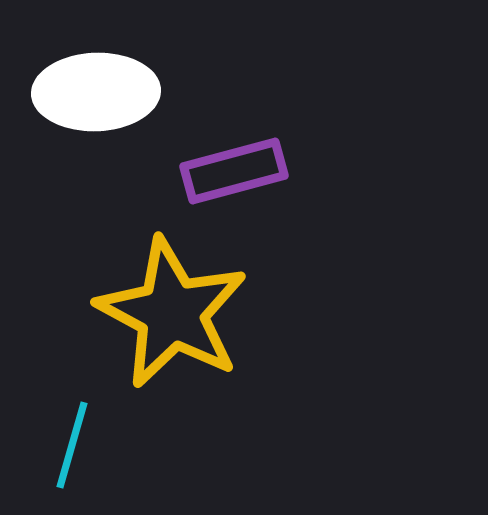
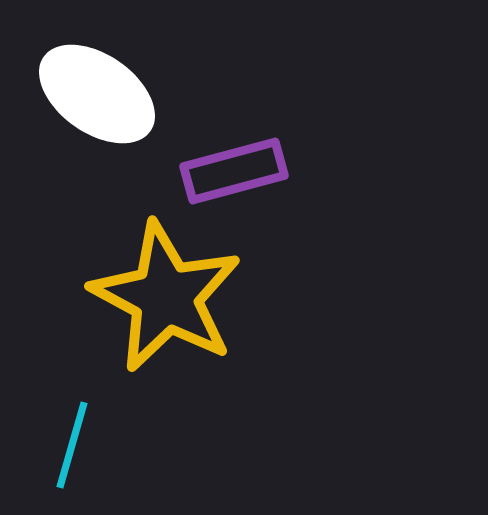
white ellipse: moved 1 px right, 2 px down; rotated 37 degrees clockwise
yellow star: moved 6 px left, 16 px up
